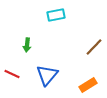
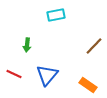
brown line: moved 1 px up
red line: moved 2 px right
orange rectangle: rotated 66 degrees clockwise
